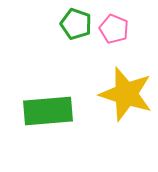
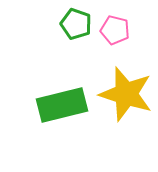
pink pentagon: moved 1 px right, 1 px down; rotated 8 degrees counterclockwise
green rectangle: moved 14 px right, 6 px up; rotated 9 degrees counterclockwise
